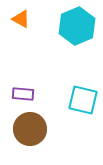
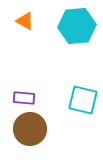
orange triangle: moved 4 px right, 2 px down
cyan hexagon: rotated 18 degrees clockwise
purple rectangle: moved 1 px right, 4 px down
